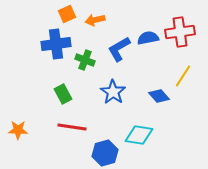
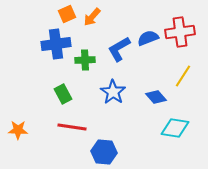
orange arrow: moved 3 px left, 3 px up; rotated 36 degrees counterclockwise
blue semicircle: rotated 10 degrees counterclockwise
green cross: rotated 24 degrees counterclockwise
blue diamond: moved 3 px left, 1 px down
cyan diamond: moved 36 px right, 7 px up
blue hexagon: moved 1 px left, 1 px up; rotated 20 degrees clockwise
